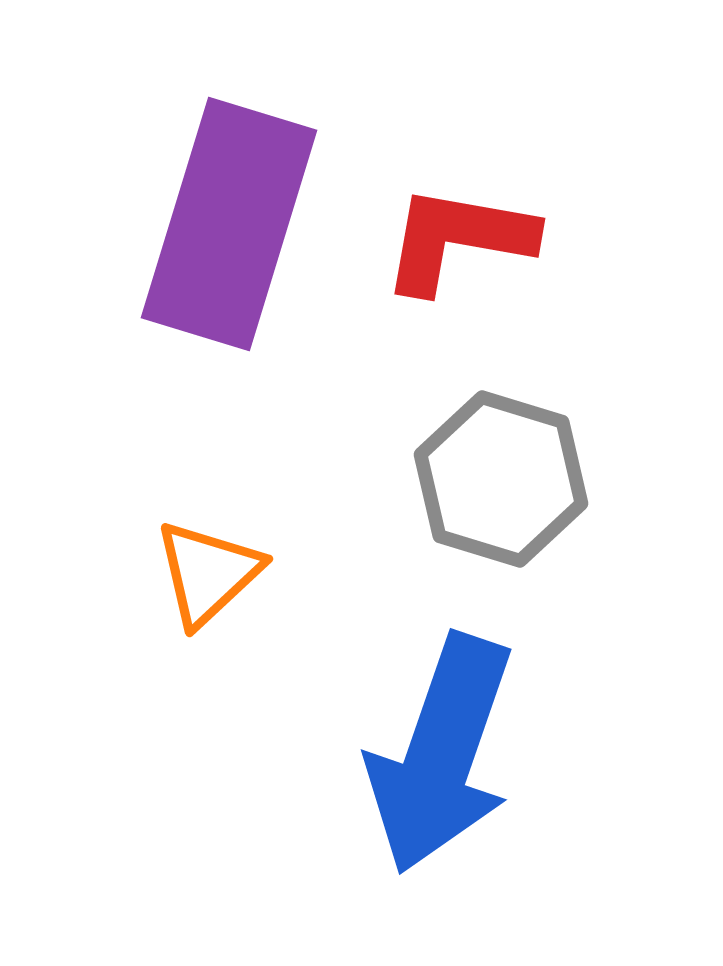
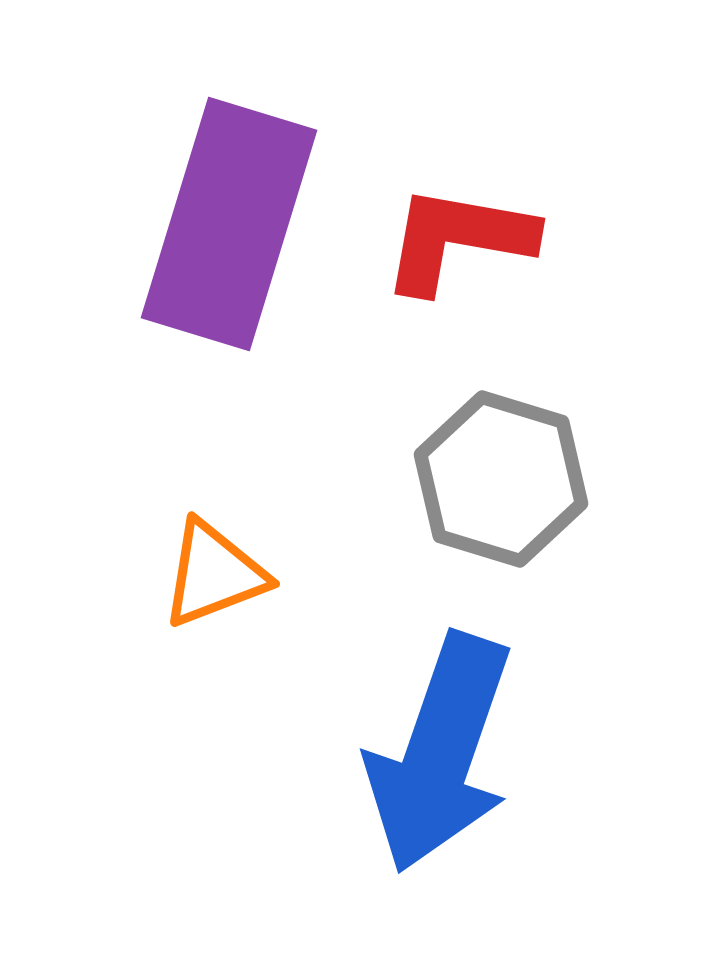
orange triangle: moved 6 px right, 1 px down; rotated 22 degrees clockwise
blue arrow: moved 1 px left, 1 px up
